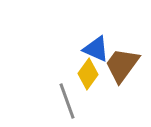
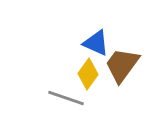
blue triangle: moved 6 px up
gray line: moved 1 px left, 3 px up; rotated 51 degrees counterclockwise
